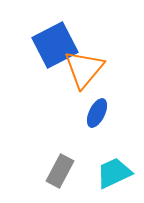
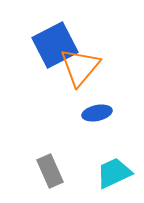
orange triangle: moved 4 px left, 2 px up
blue ellipse: rotated 52 degrees clockwise
gray rectangle: moved 10 px left; rotated 52 degrees counterclockwise
